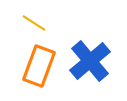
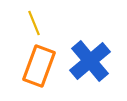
yellow line: rotated 35 degrees clockwise
